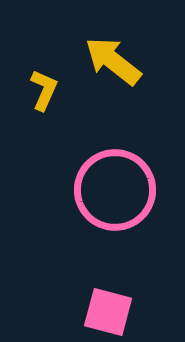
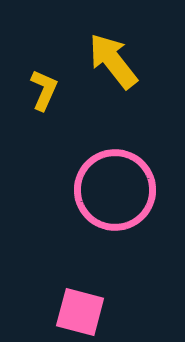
yellow arrow: rotated 14 degrees clockwise
pink square: moved 28 px left
